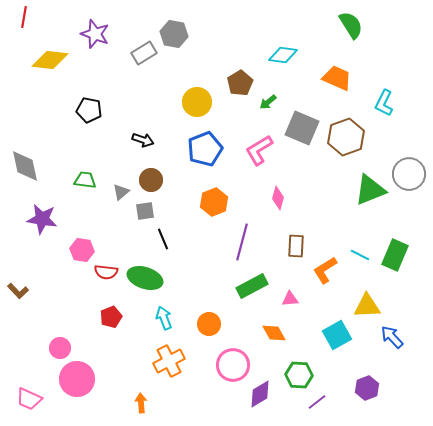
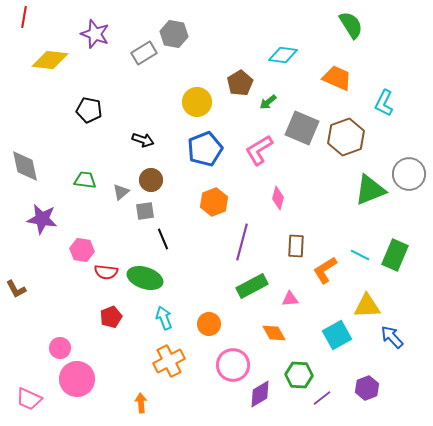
brown L-shape at (18, 291): moved 2 px left, 2 px up; rotated 15 degrees clockwise
purple line at (317, 402): moved 5 px right, 4 px up
